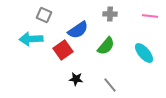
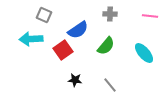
black star: moved 1 px left, 1 px down
